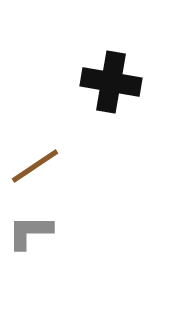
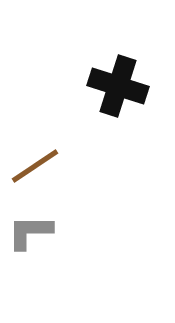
black cross: moved 7 px right, 4 px down; rotated 8 degrees clockwise
